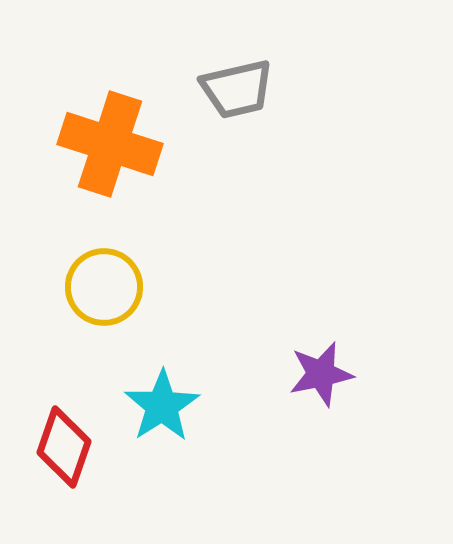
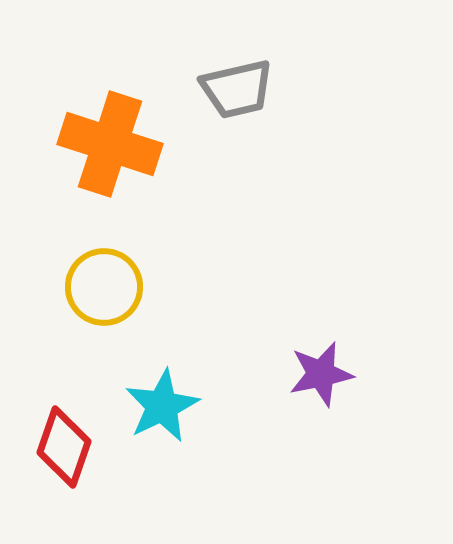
cyan star: rotated 6 degrees clockwise
